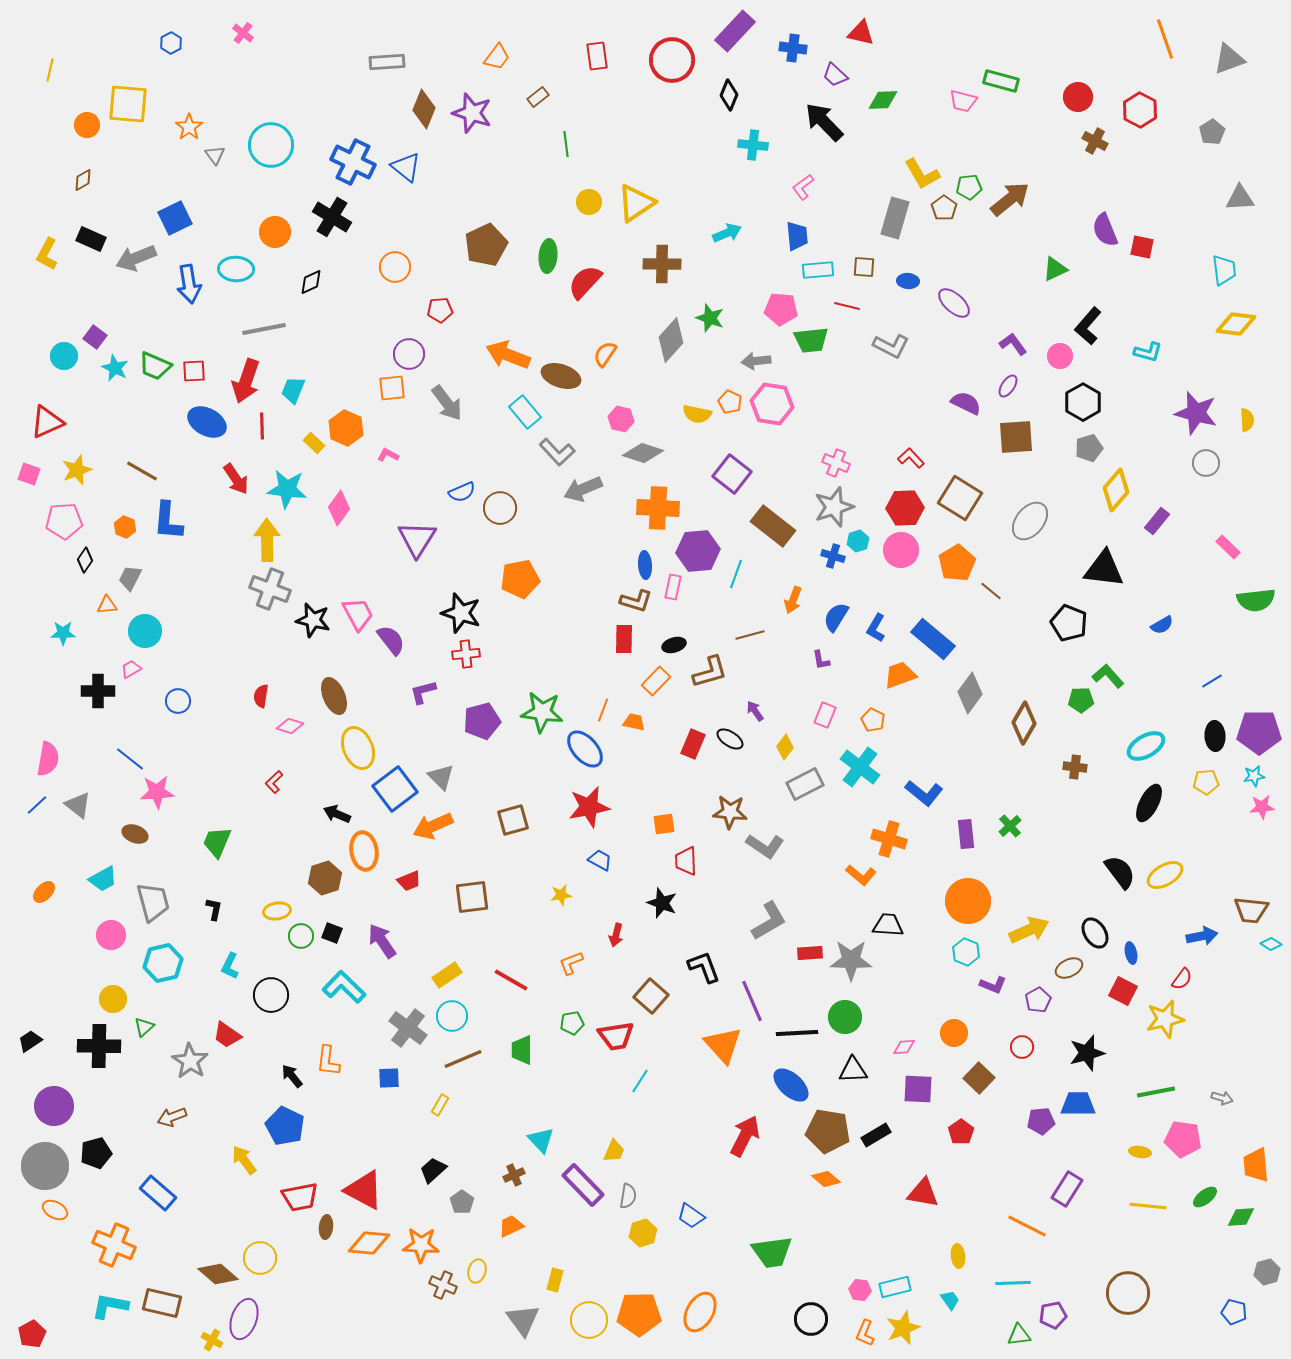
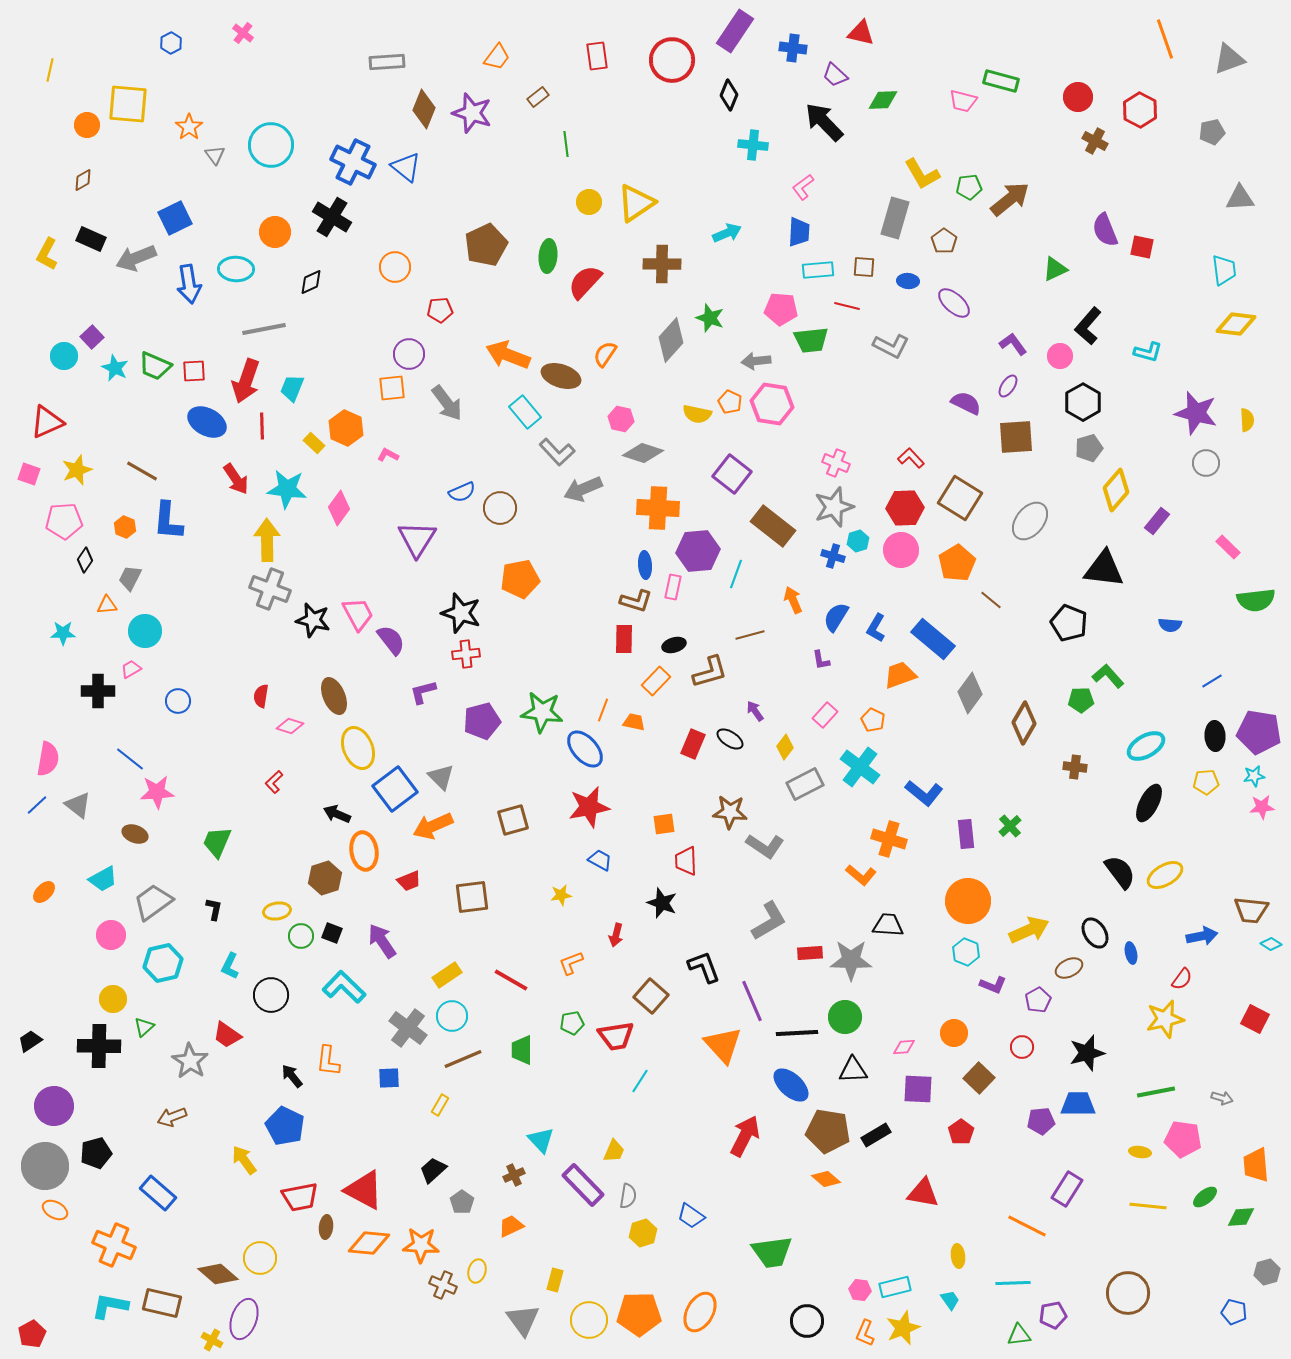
purple rectangle at (735, 31): rotated 9 degrees counterclockwise
gray pentagon at (1212, 132): rotated 20 degrees clockwise
brown pentagon at (944, 208): moved 33 px down
blue trapezoid at (797, 236): moved 2 px right, 4 px up; rotated 8 degrees clockwise
purple square at (95, 337): moved 3 px left; rotated 10 degrees clockwise
cyan trapezoid at (293, 390): moved 1 px left, 2 px up
brown line at (991, 591): moved 9 px down
orange arrow at (793, 600): rotated 136 degrees clockwise
blue semicircle at (1162, 625): moved 8 px right; rotated 35 degrees clockwise
pink rectangle at (825, 715): rotated 20 degrees clockwise
purple pentagon at (1259, 732): rotated 9 degrees clockwise
gray trapezoid at (153, 902): rotated 111 degrees counterclockwise
red square at (1123, 991): moved 132 px right, 28 px down
black circle at (811, 1319): moved 4 px left, 2 px down
